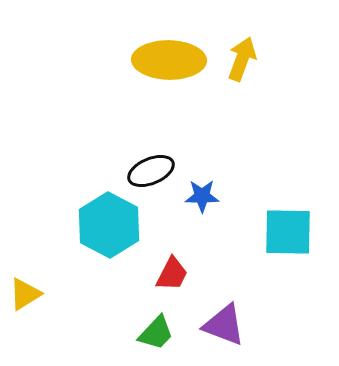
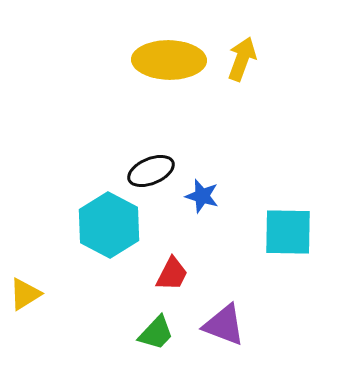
blue star: rotated 16 degrees clockwise
